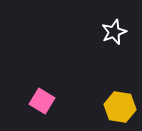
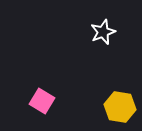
white star: moved 11 px left
